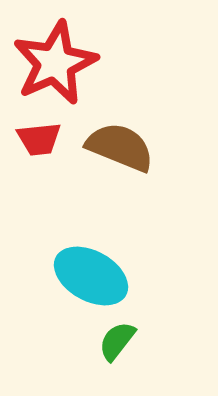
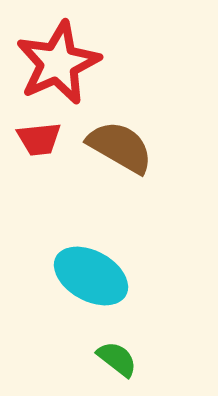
red star: moved 3 px right
brown semicircle: rotated 8 degrees clockwise
green semicircle: moved 18 px down; rotated 90 degrees clockwise
